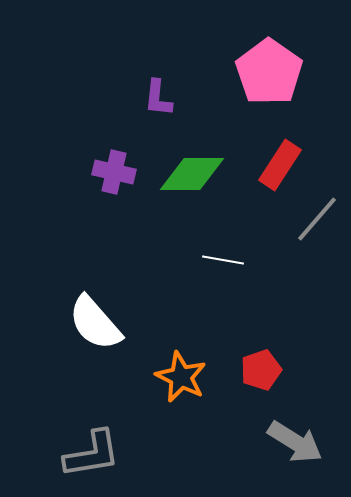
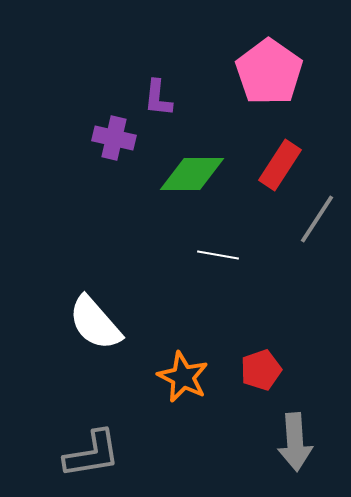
purple cross: moved 34 px up
gray line: rotated 8 degrees counterclockwise
white line: moved 5 px left, 5 px up
orange star: moved 2 px right
gray arrow: rotated 54 degrees clockwise
